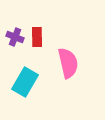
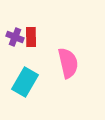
red rectangle: moved 6 px left
